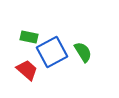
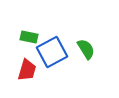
green semicircle: moved 3 px right, 3 px up
red trapezoid: rotated 65 degrees clockwise
